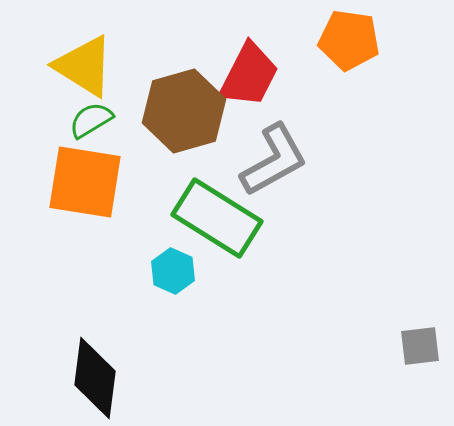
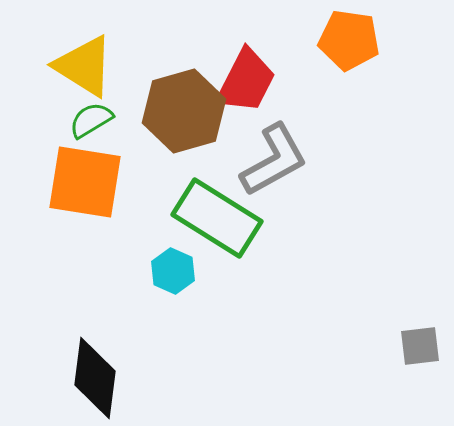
red trapezoid: moved 3 px left, 6 px down
